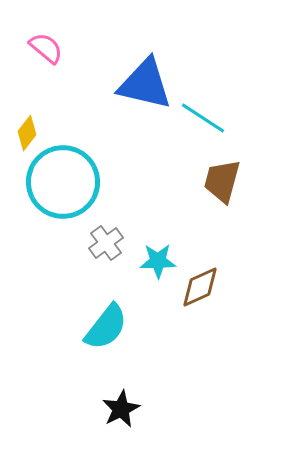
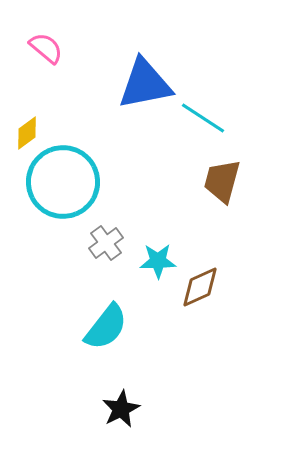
blue triangle: rotated 24 degrees counterclockwise
yellow diamond: rotated 16 degrees clockwise
